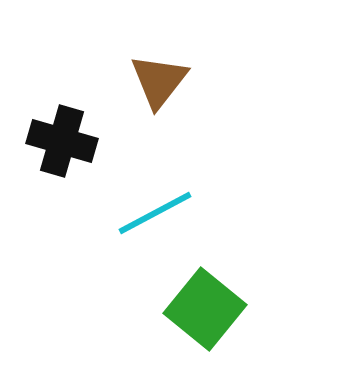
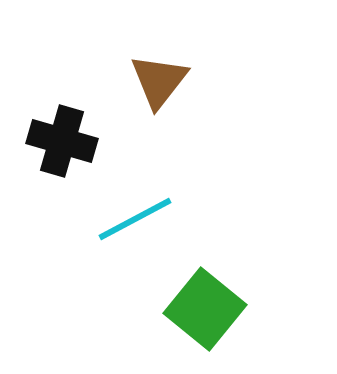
cyan line: moved 20 px left, 6 px down
